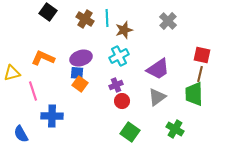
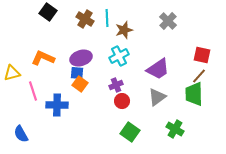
brown line: moved 1 px left, 2 px down; rotated 28 degrees clockwise
blue cross: moved 5 px right, 11 px up
